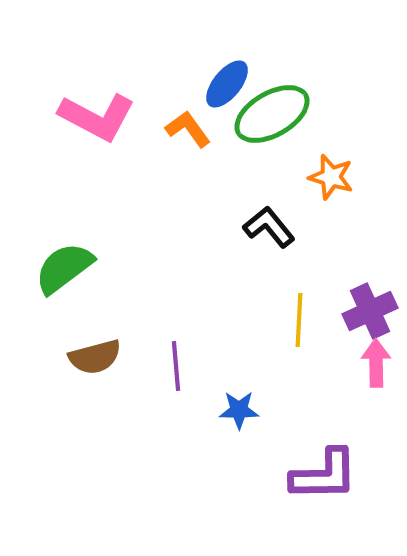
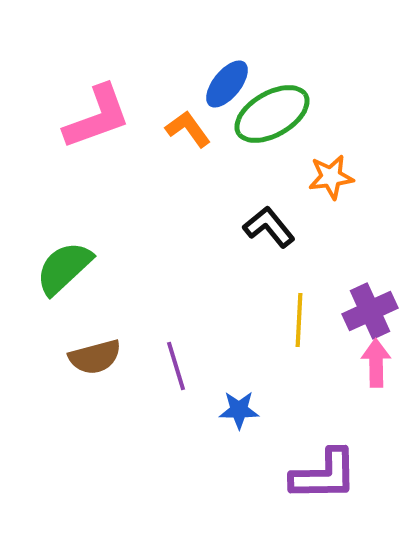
pink L-shape: rotated 48 degrees counterclockwise
orange star: rotated 24 degrees counterclockwise
green semicircle: rotated 6 degrees counterclockwise
purple line: rotated 12 degrees counterclockwise
